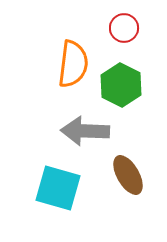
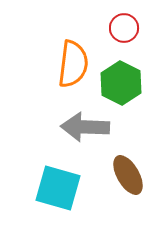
green hexagon: moved 2 px up
gray arrow: moved 4 px up
